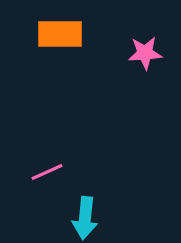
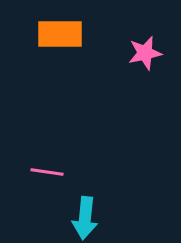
pink star: rotated 8 degrees counterclockwise
pink line: rotated 32 degrees clockwise
